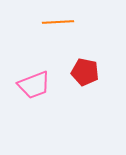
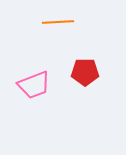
red pentagon: rotated 12 degrees counterclockwise
